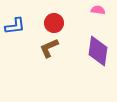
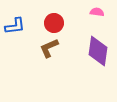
pink semicircle: moved 1 px left, 2 px down
